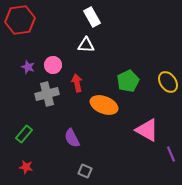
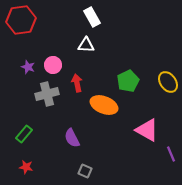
red hexagon: moved 1 px right
